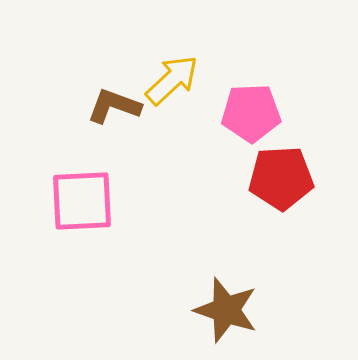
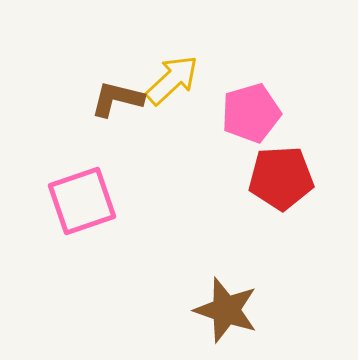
brown L-shape: moved 3 px right, 7 px up; rotated 6 degrees counterclockwise
pink pentagon: rotated 14 degrees counterclockwise
pink square: rotated 16 degrees counterclockwise
